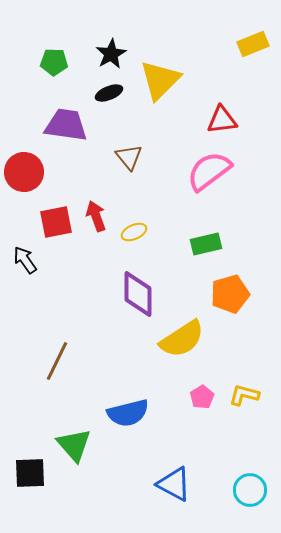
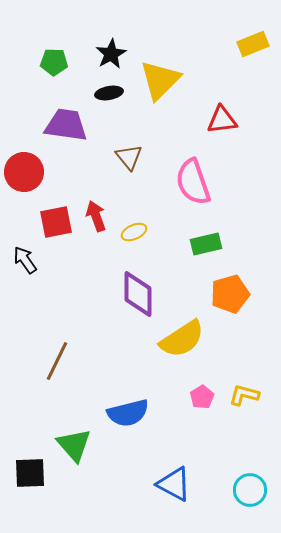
black ellipse: rotated 12 degrees clockwise
pink semicircle: moved 16 px left, 11 px down; rotated 72 degrees counterclockwise
